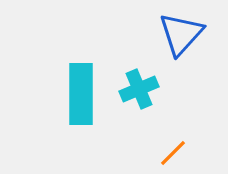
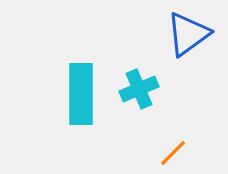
blue triangle: moved 7 px right; rotated 12 degrees clockwise
